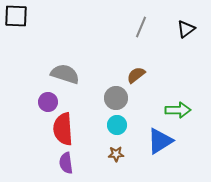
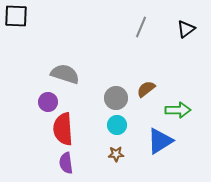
brown semicircle: moved 10 px right, 14 px down
